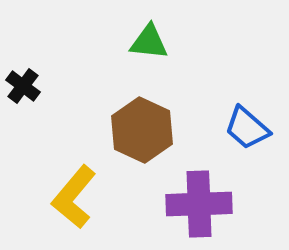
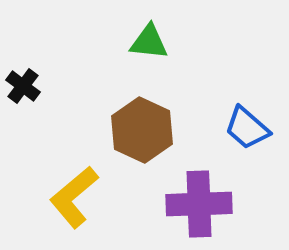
yellow L-shape: rotated 10 degrees clockwise
